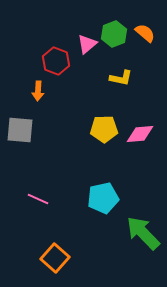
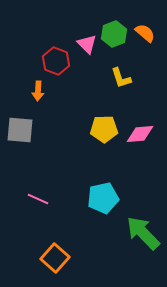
pink triangle: rotated 35 degrees counterclockwise
yellow L-shape: rotated 60 degrees clockwise
